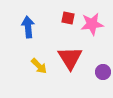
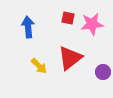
red triangle: rotated 24 degrees clockwise
